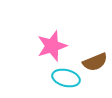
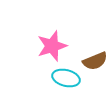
brown semicircle: moved 1 px up
